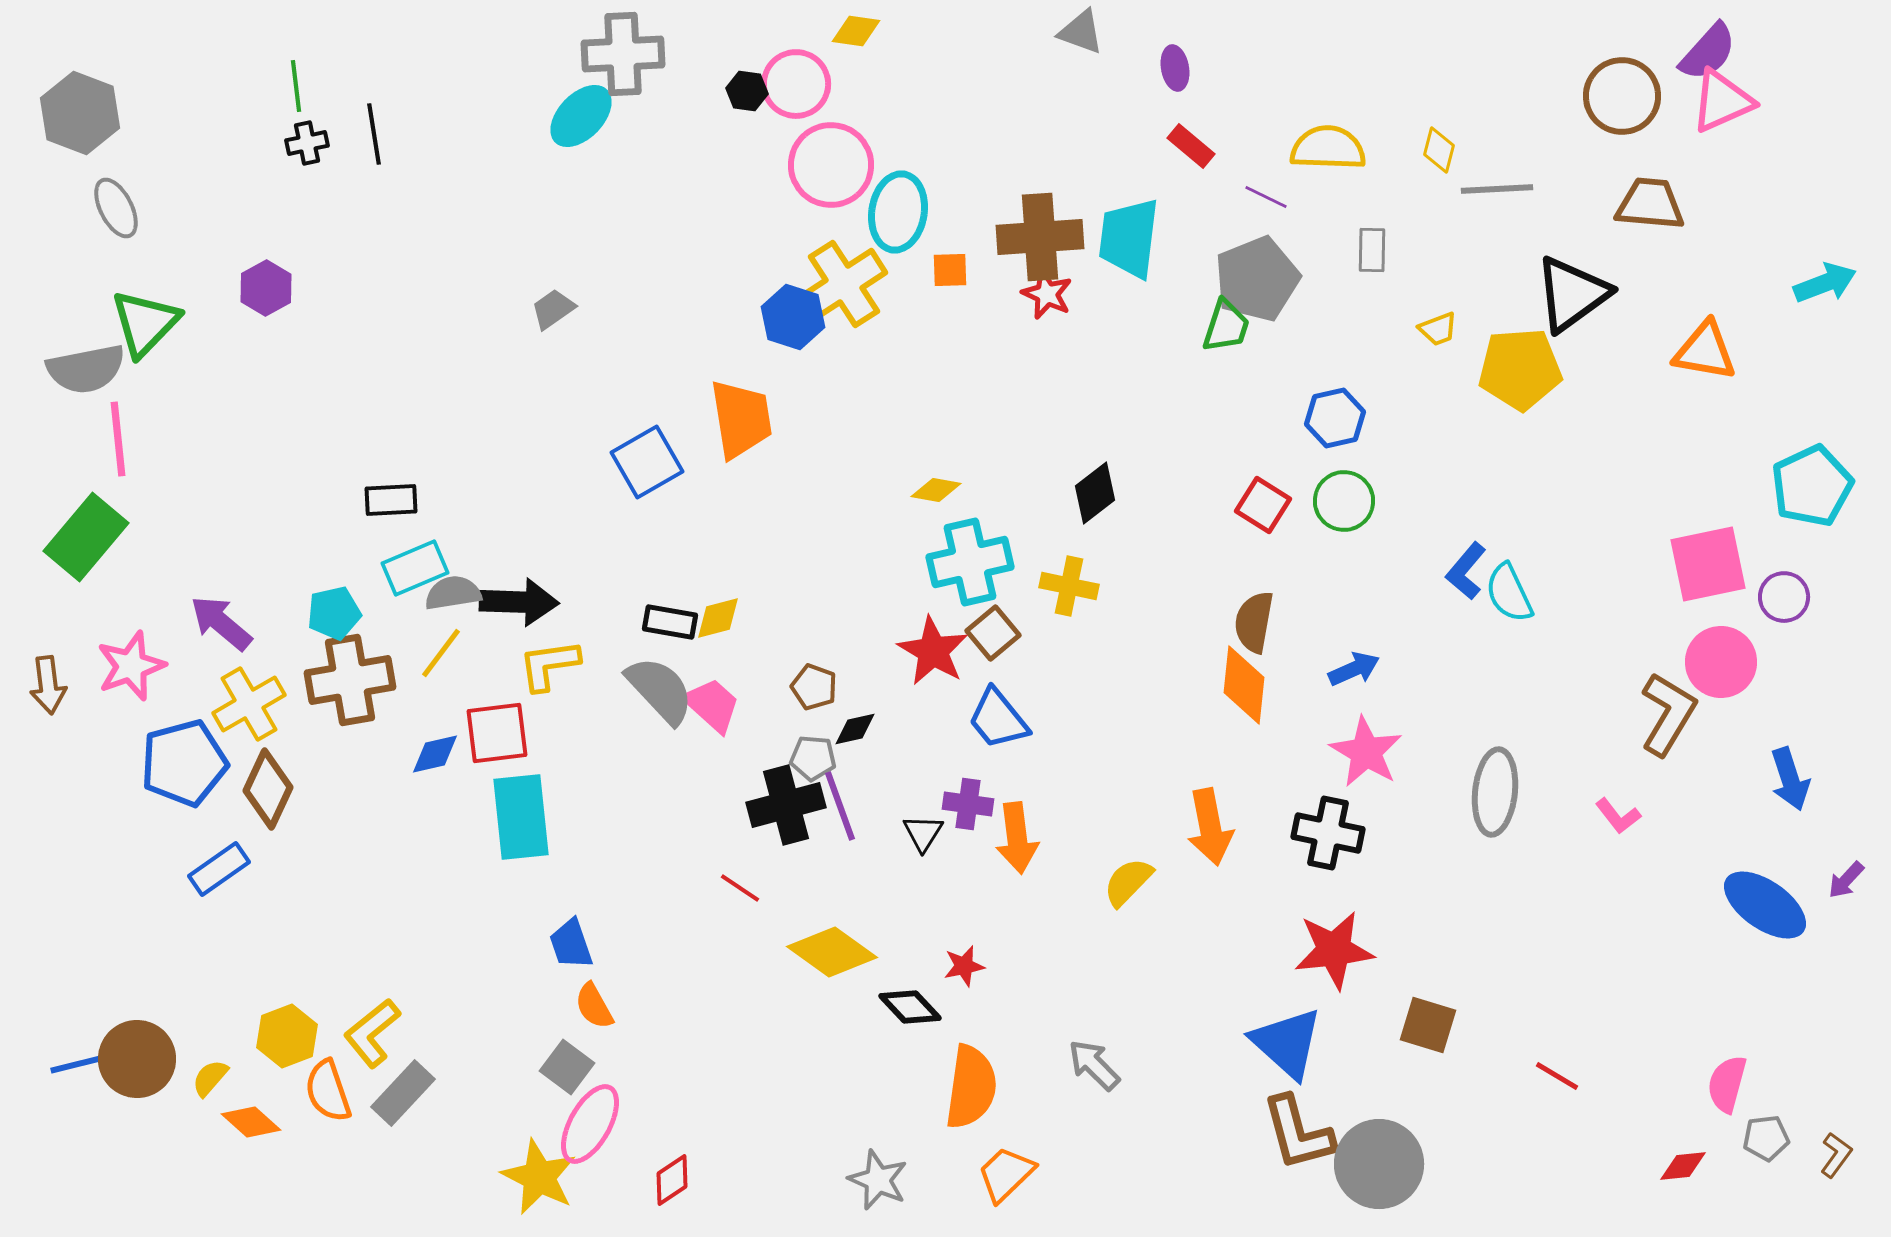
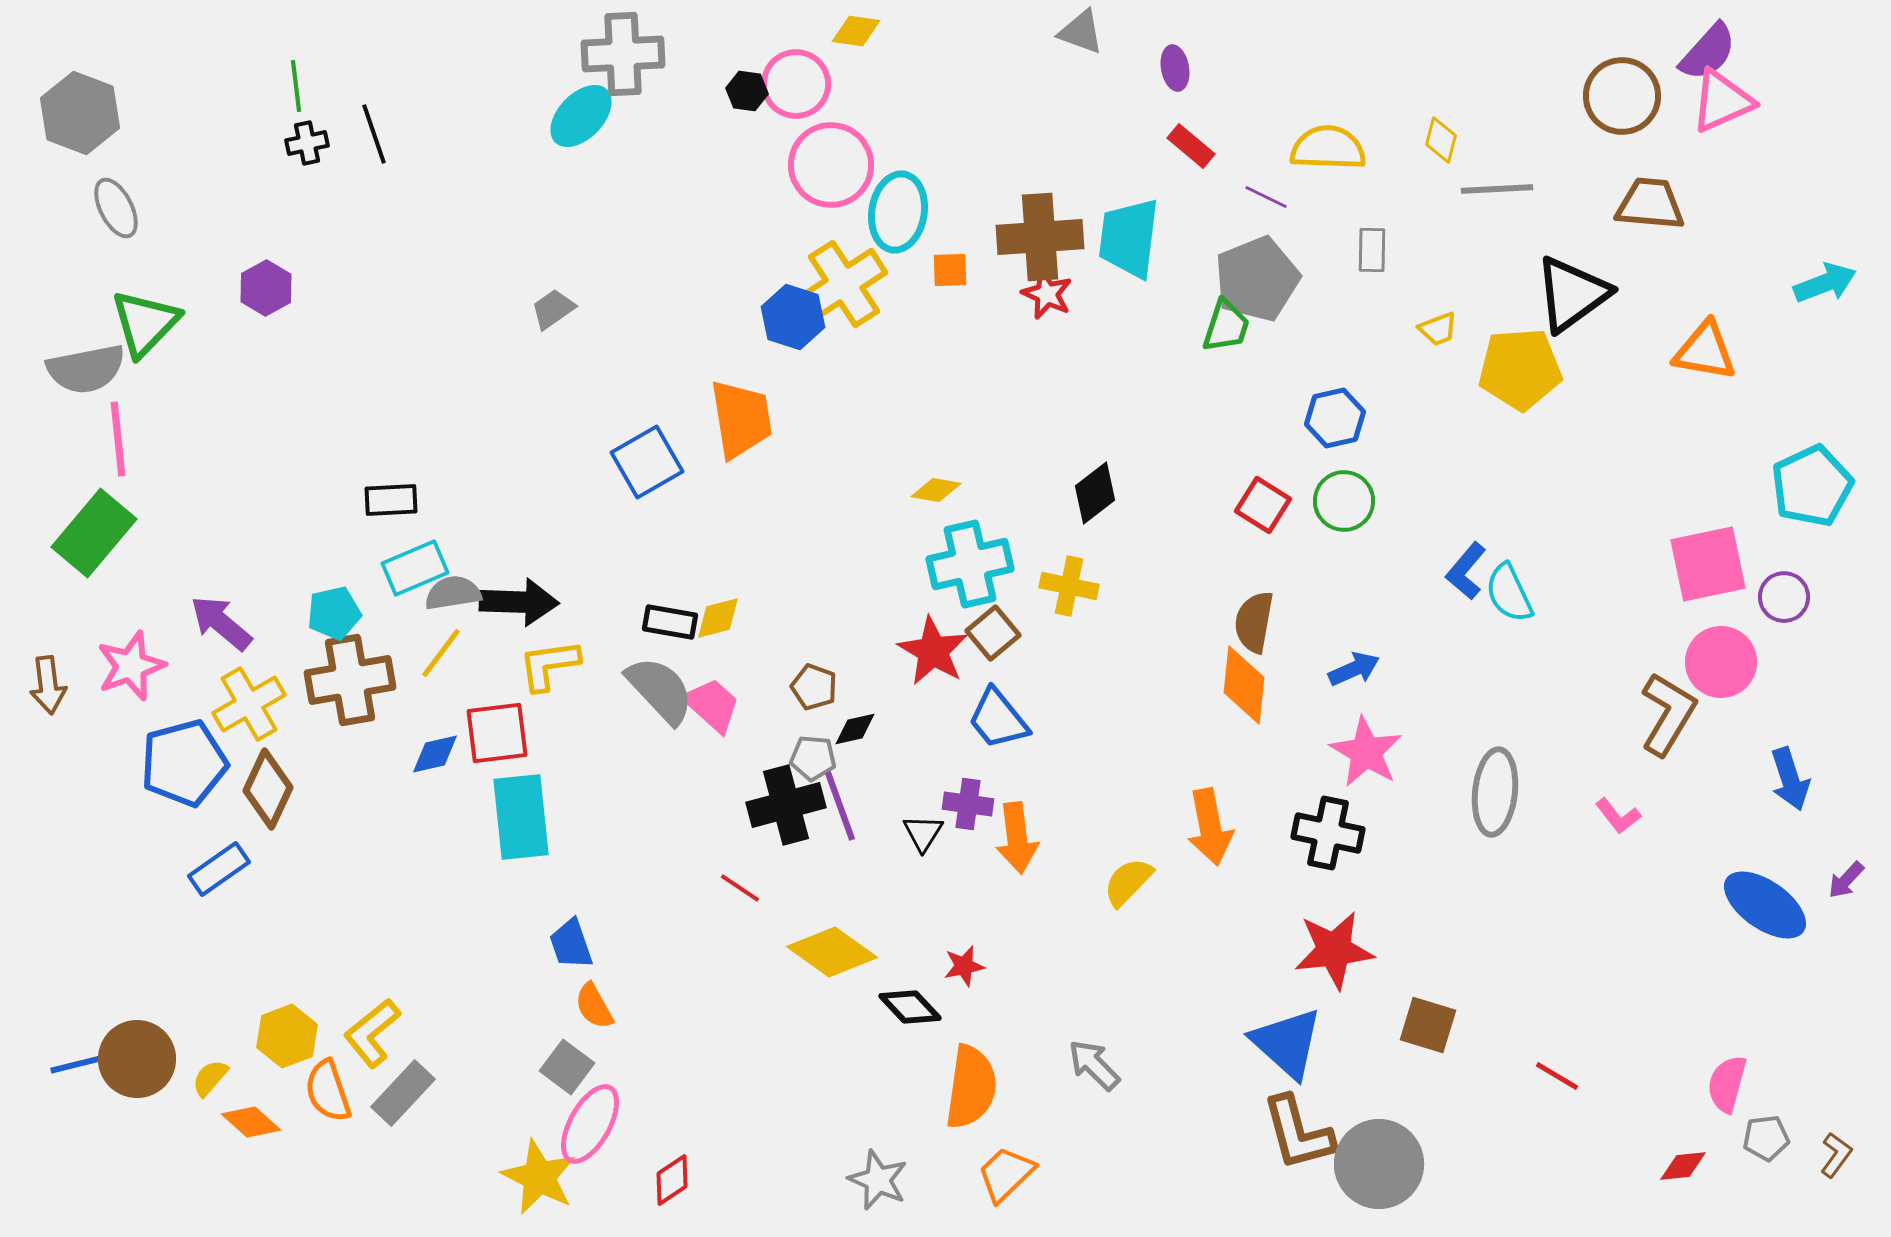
black line at (374, 134): rotated 10 degrees counterclockwise
yellow diamond at (1439, 150): moved 2 px right, 10 px up
green rectangle at (86, 537): moved 8 px right, 4 px up
cyan cross at (970, 562): moved 2 px down
